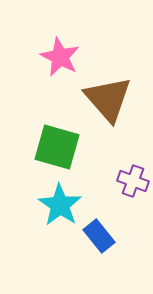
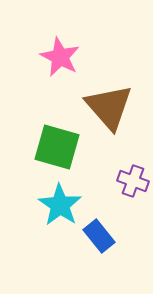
brown triangle: moved 1 px right, 8 px down
